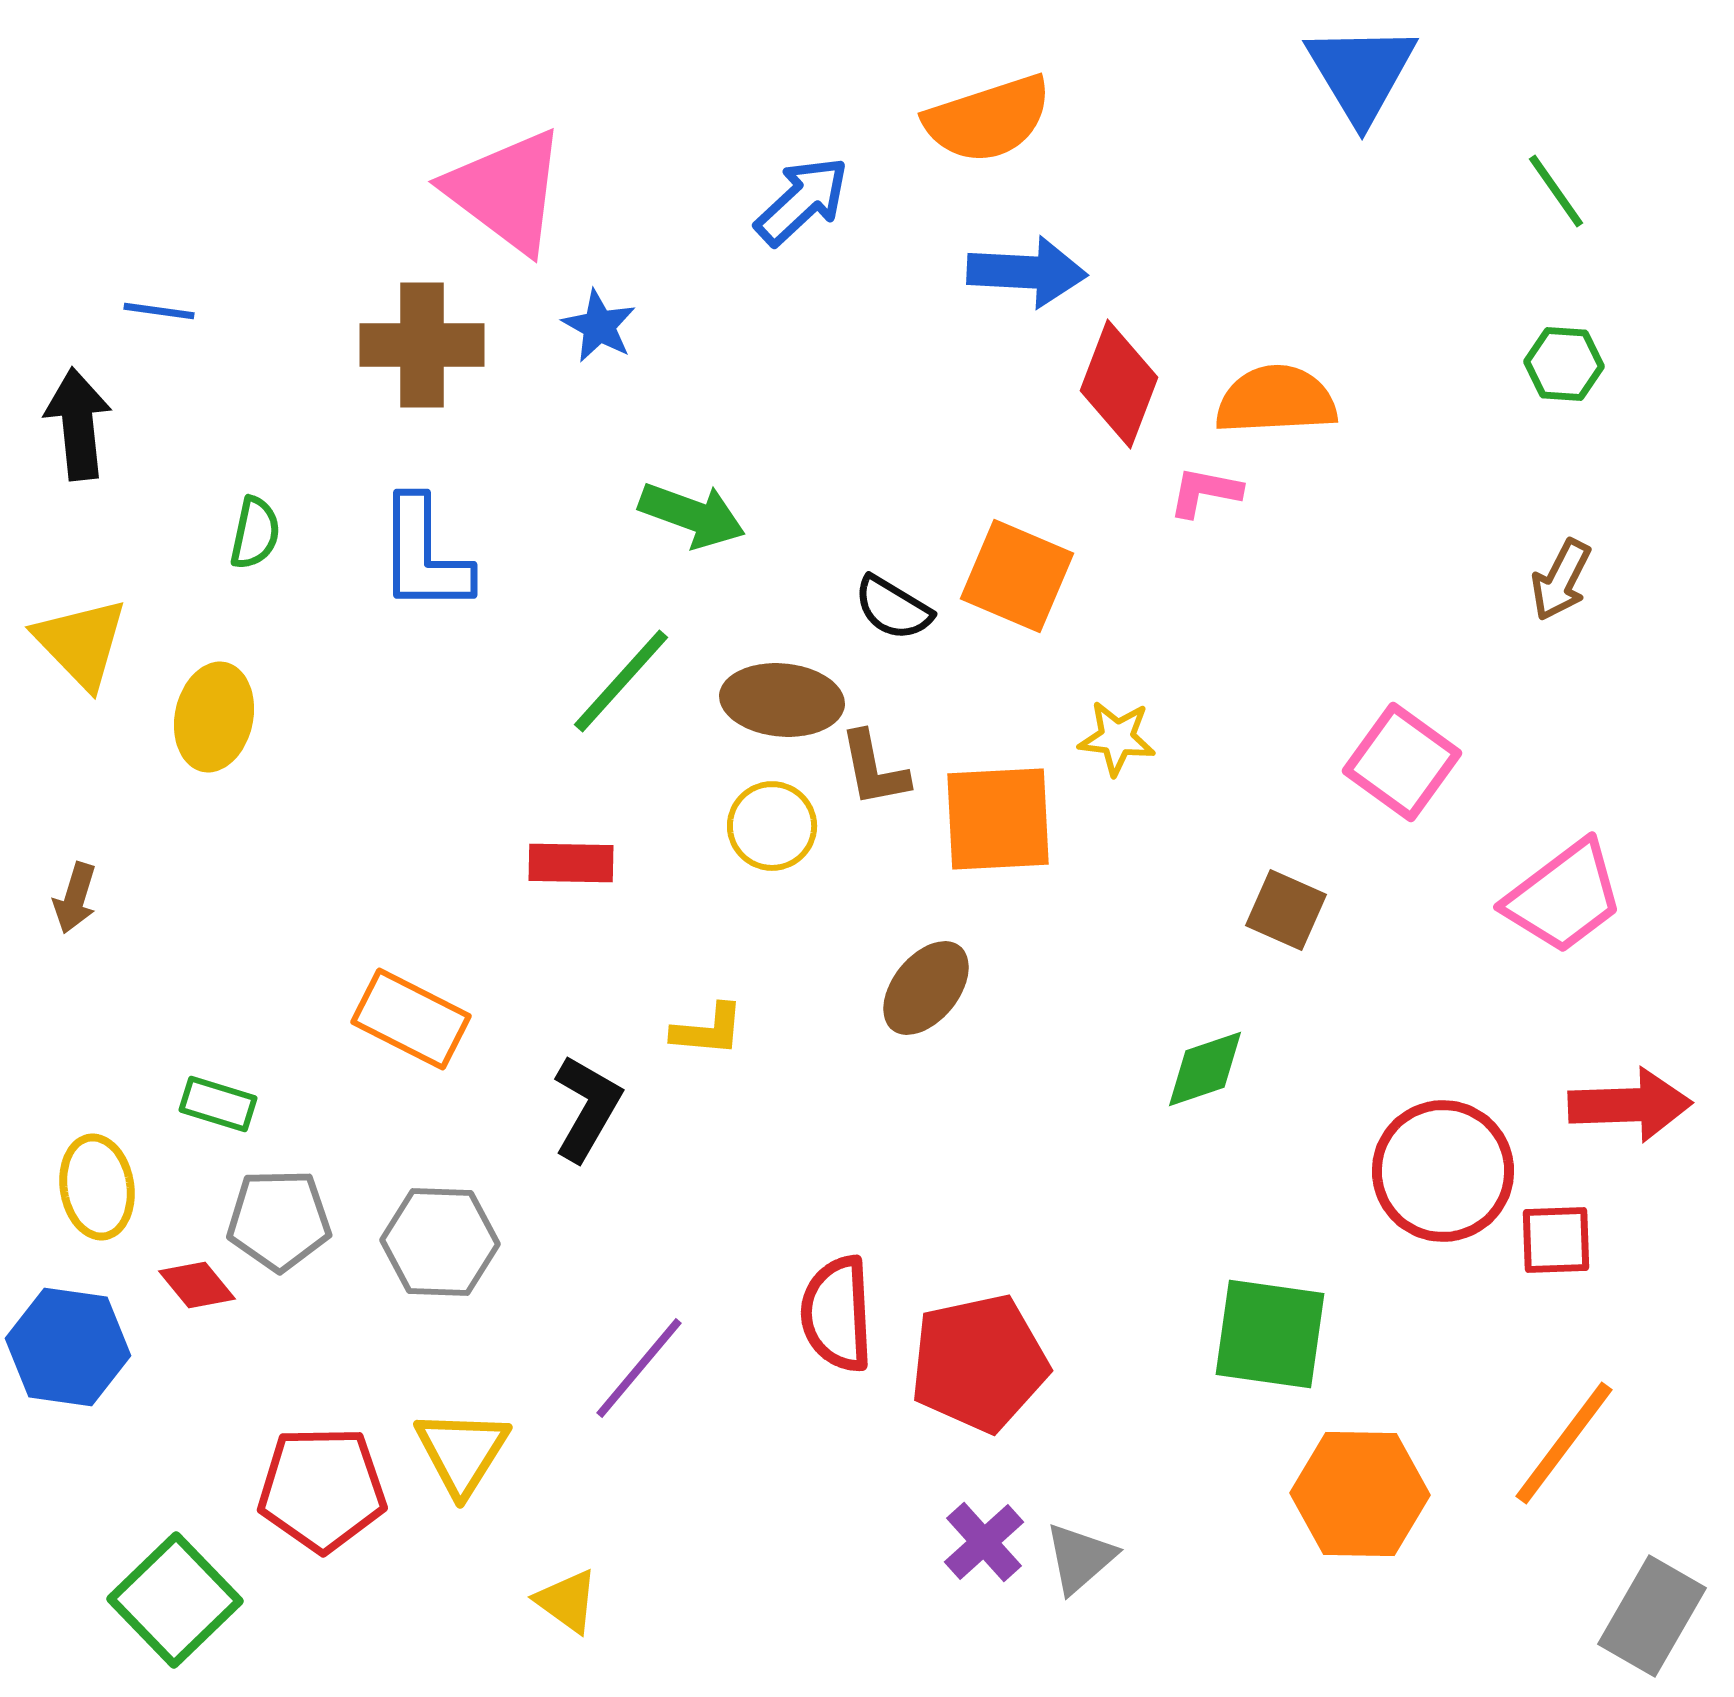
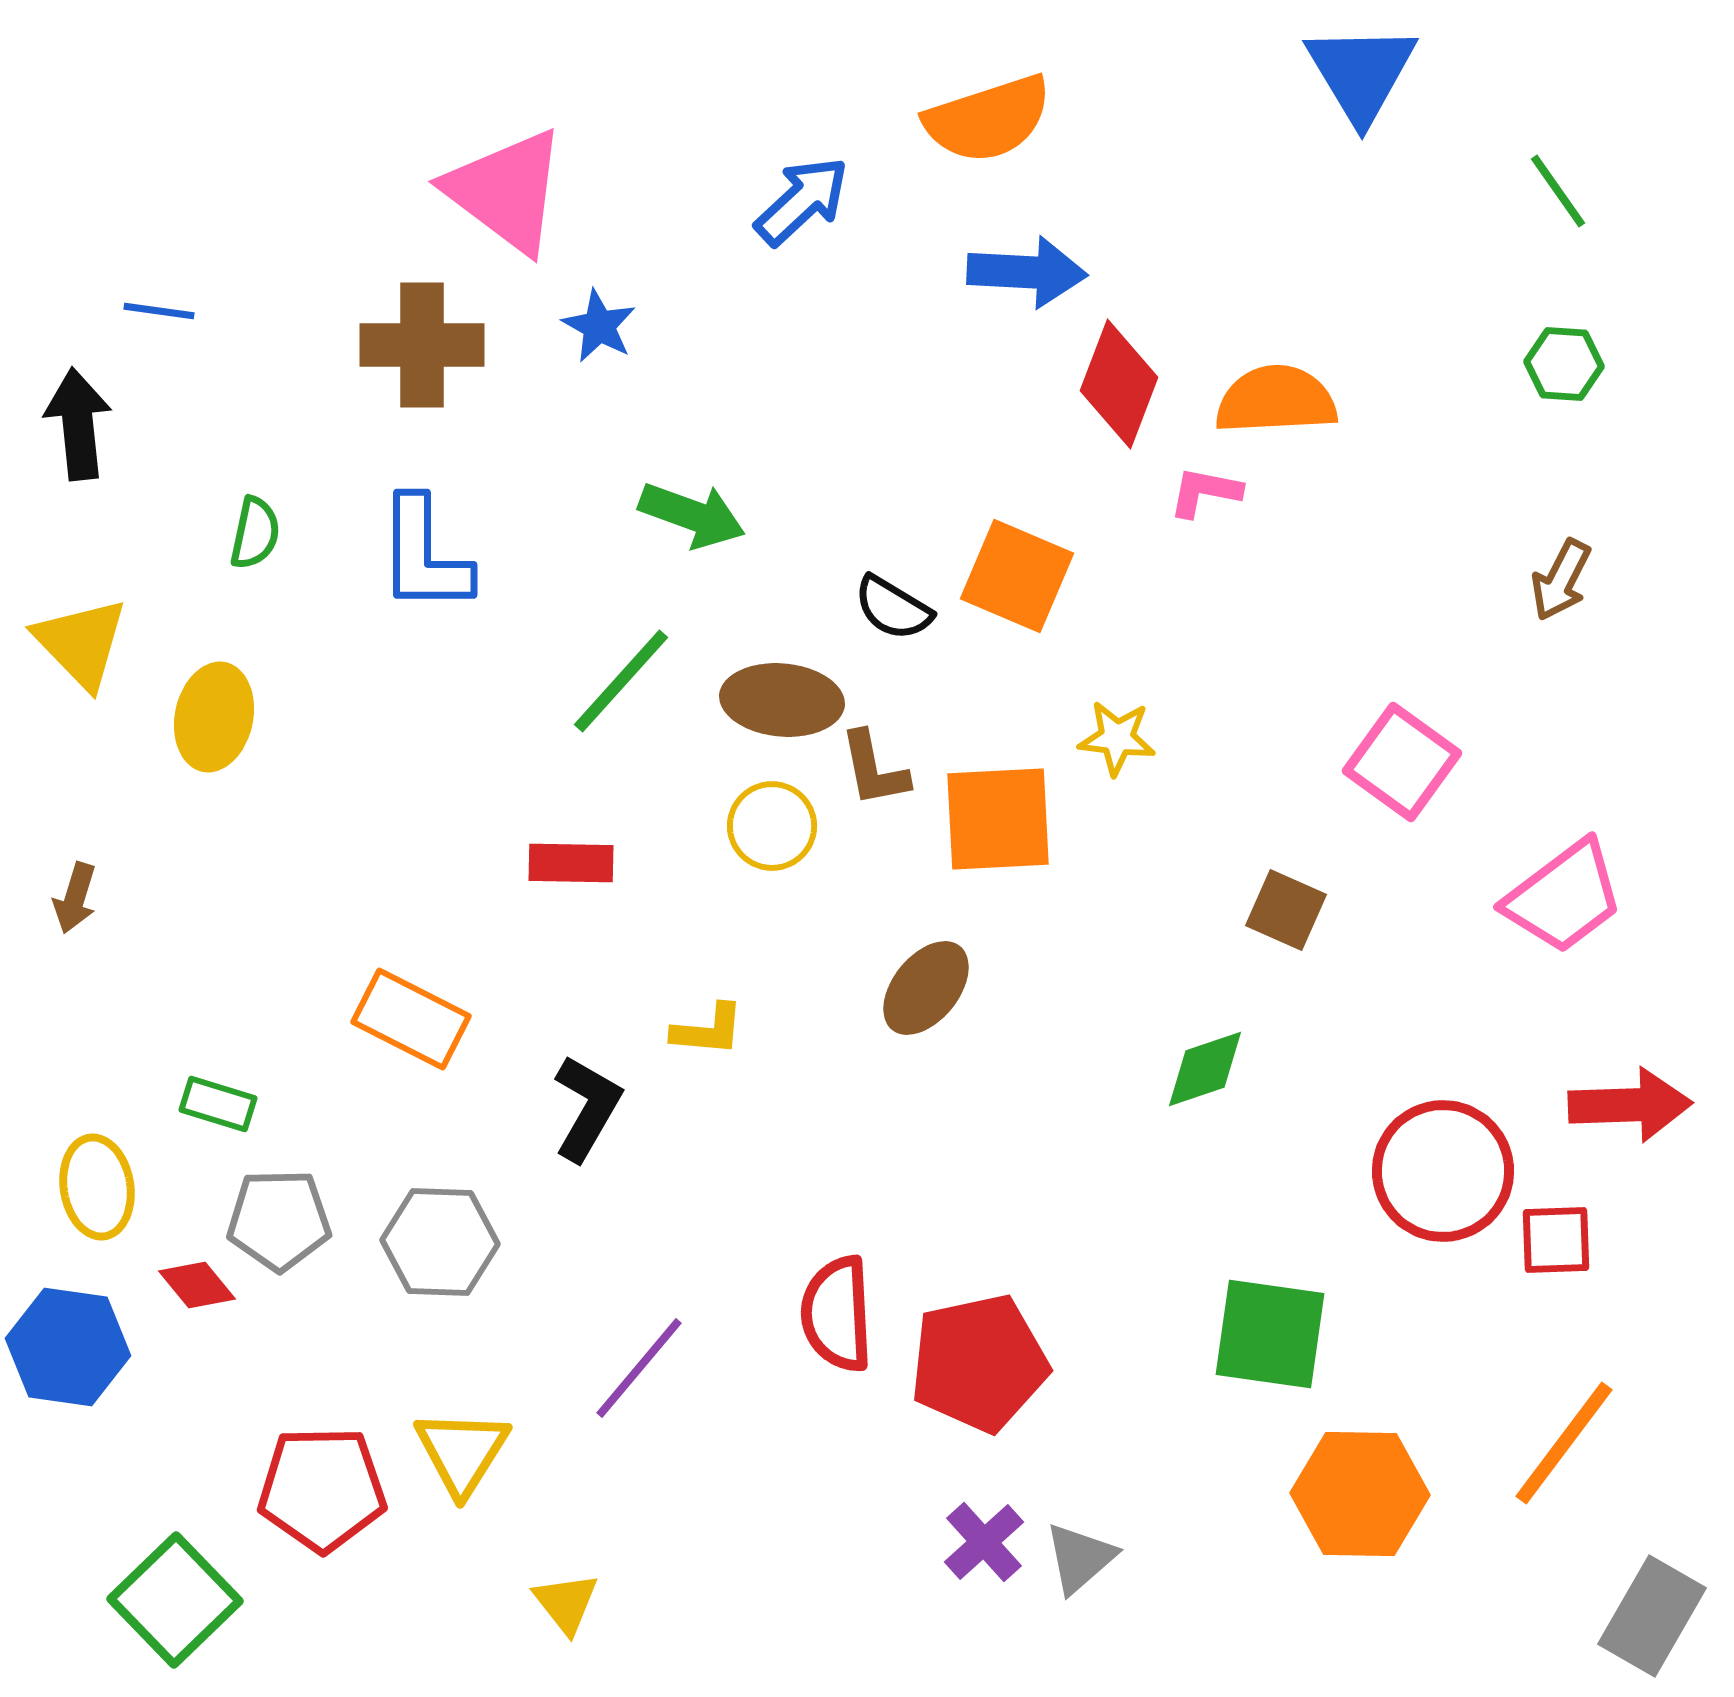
green line at (1556, 191): moved 2 px right
yellow triangle at (567, 1601): moved 1 px left, 2 px down; rotated 16 degrees clockwise
